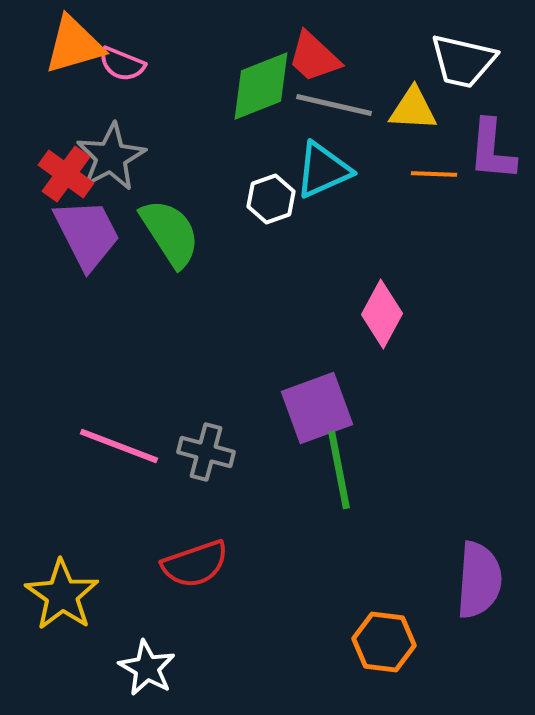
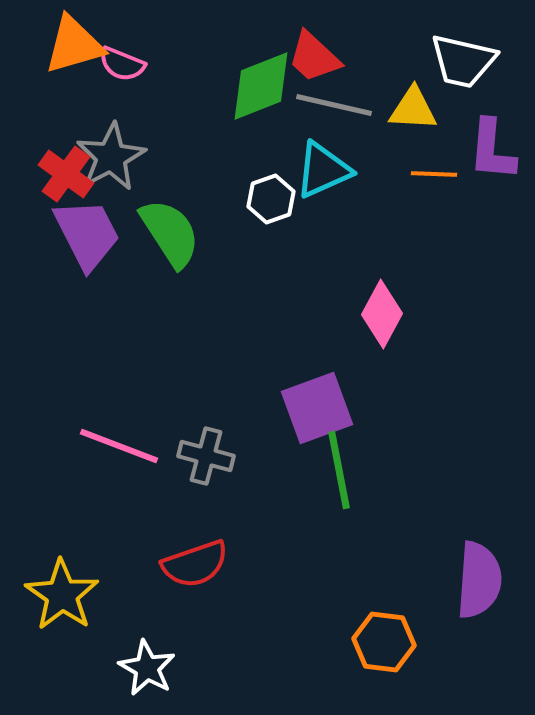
gray cross: moved 4 px down
